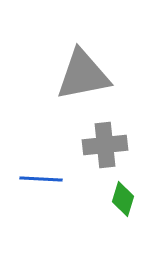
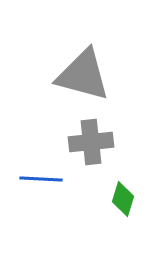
gray triangle: rotated 26 degrees clockwise
gray cross: moved 14 px left, 3 px up
